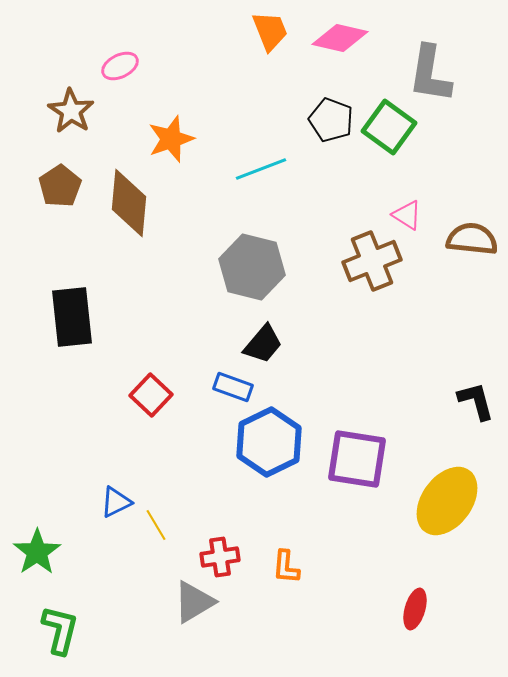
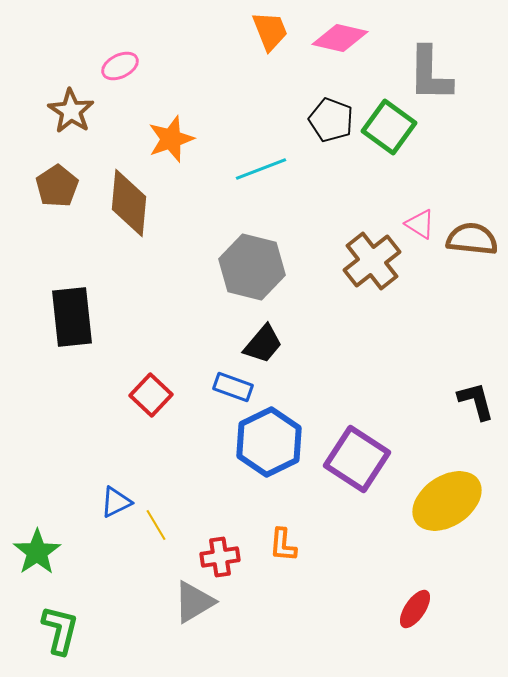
gray L-shape: rotated 8 degrees counterclockwise
brown pentagon: moved 3 px left
pink triangle: moved 13 px right, 9 px down
brown cross: rotated 16 degrees counterclockwise
purple square: rotated 24 degrees clockwise
yellow ellipse: rotated 20 degrees clockwise
orange L-shape: moved 3 px left, 22 px up
red ellipse: rotated 18 degrees clockwise
